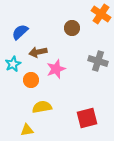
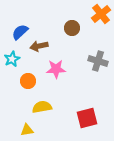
orange cross: rotated 18 degrees clockwise
brown arrow: moved 1 px right, 6 px up
cyan star: moved 1 px left, 5 px up
pink star: rotated 18 degrees clockwise
orange circle: moved 3 px left, 1 px down
